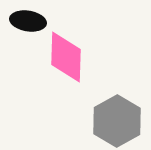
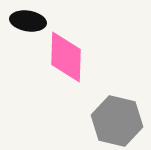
gray hexagon: rotated 18 degrees counterclockwise
